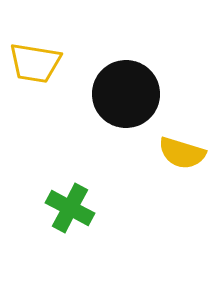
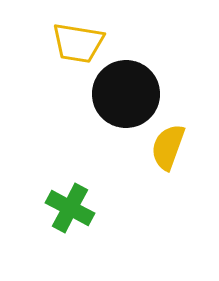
yellow trapezoid: moved 43 px right, 20 px up
yellow semicircle: moved 14 px left, 6 px up; rotated 93 degrees clockwise
